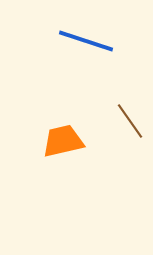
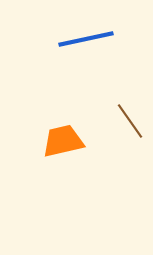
blue line: moved 2 px up; rotated 30 degrees counterclockwise
